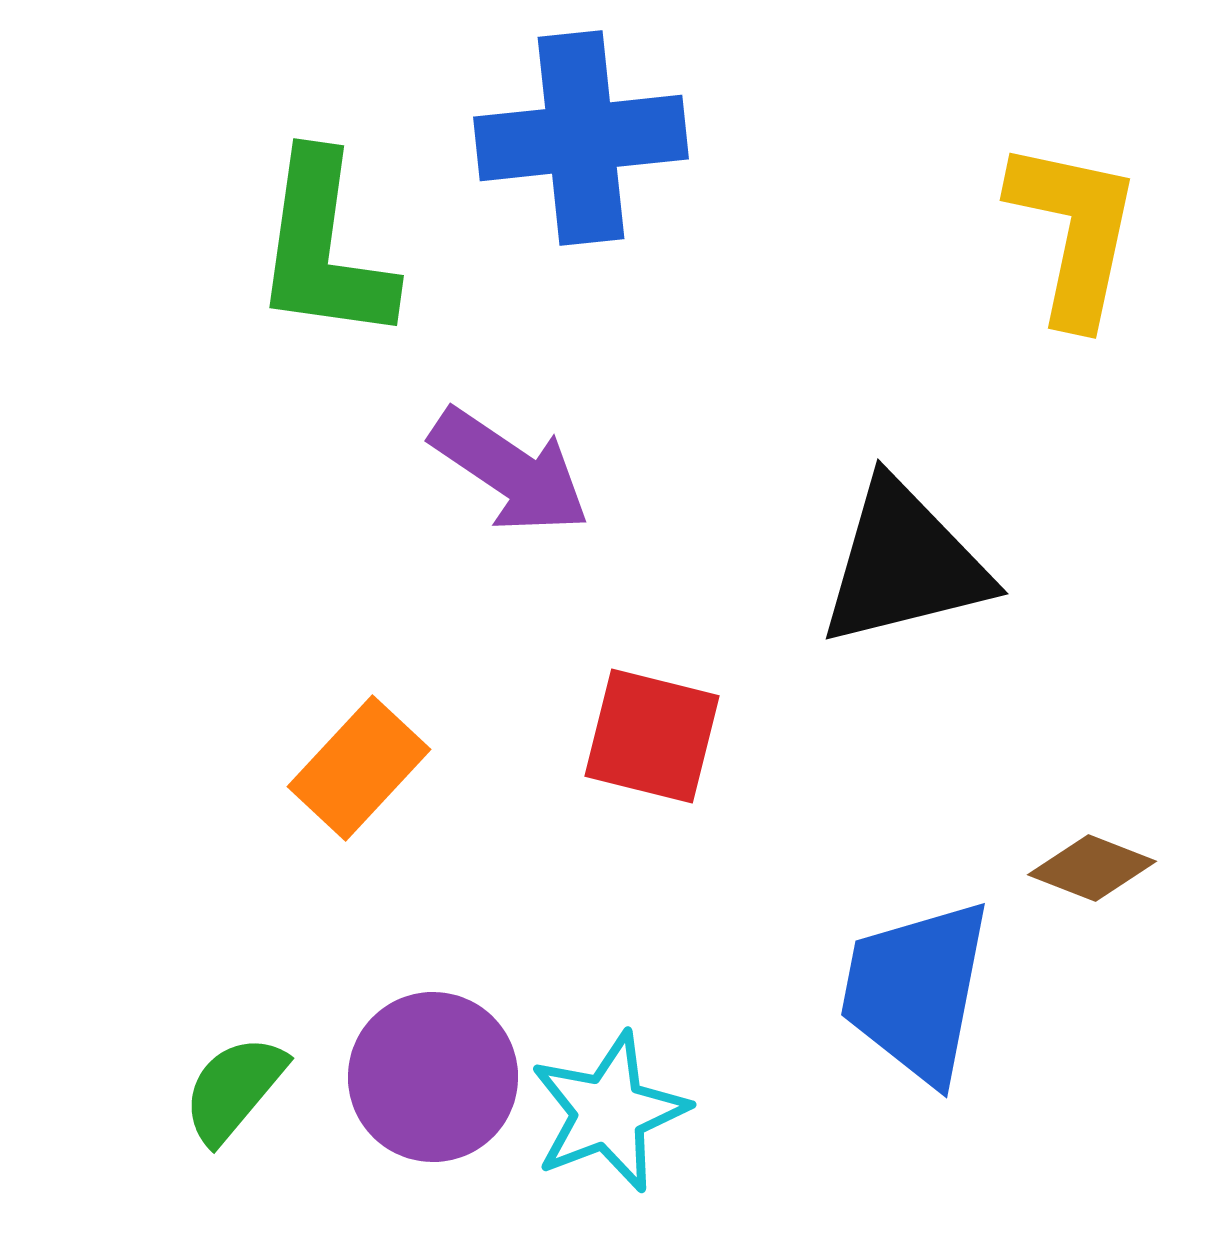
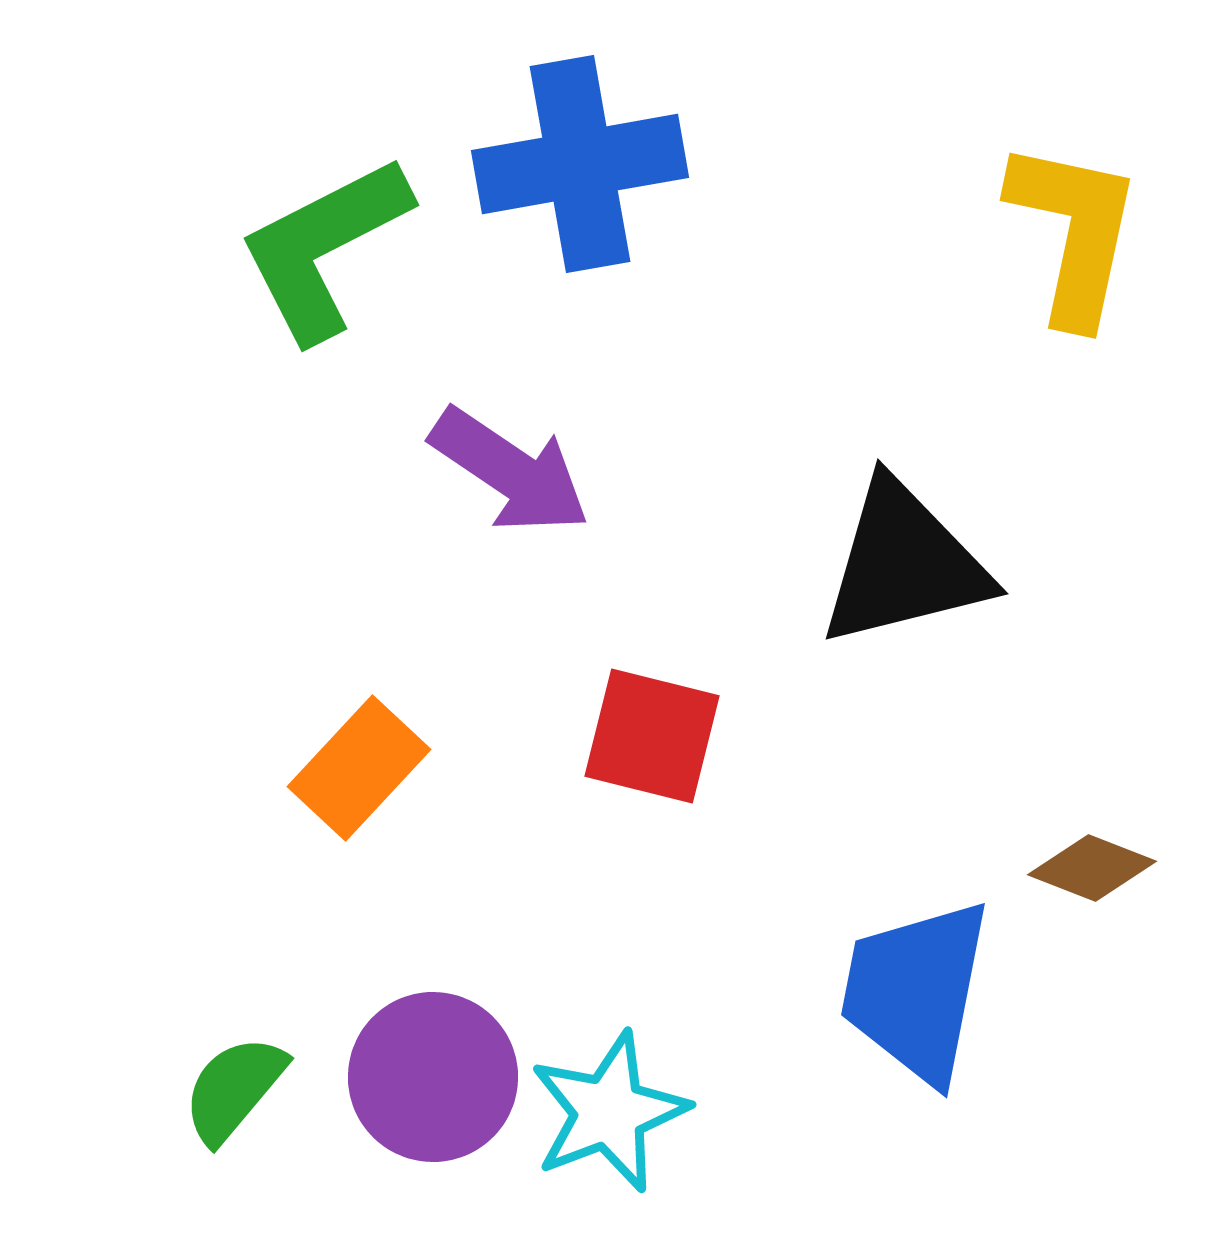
blue cross: moved 1 px left, 26 px down; rotated 4 degrees counterclockwise
green L-shape: rotated 55 degrees clockwise
